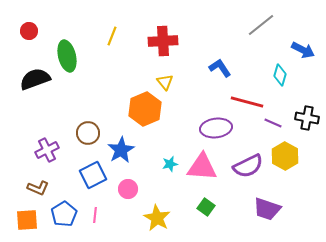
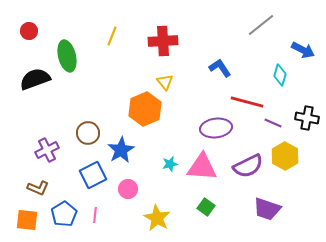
orange square: rotated 10 degrees clockwise
